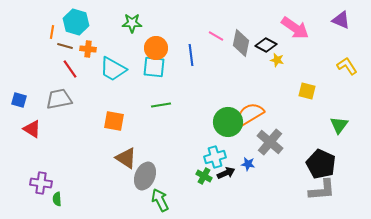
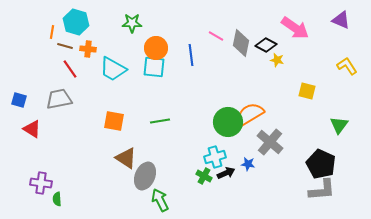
green line: moved 1 px left, 16 px down
